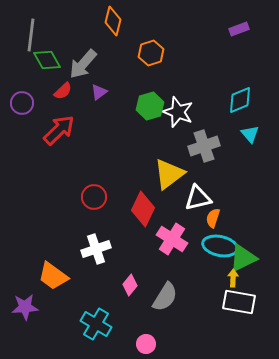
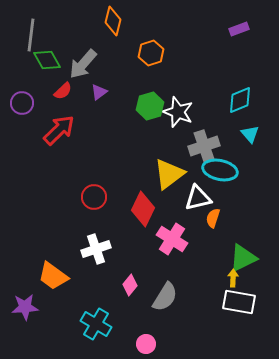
cyan ellipse: moved 76 px up
